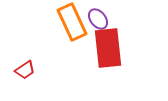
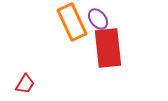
red trapezoid: moved 14 px down; rotated 25 degrees counterclockwise
